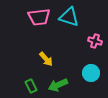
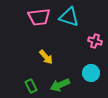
yellow arrow: moved 2 px up
green arrow: moved 2 px right
